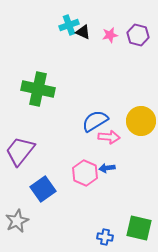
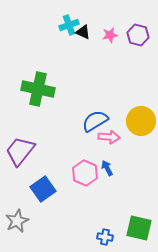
blue arrow: rotated 70 degrees clockwise
